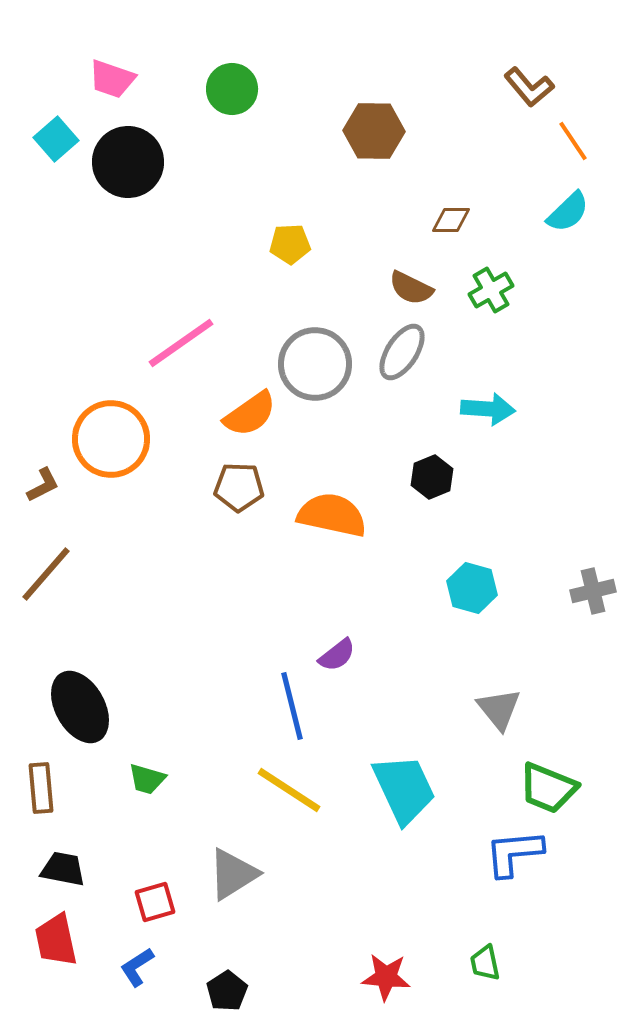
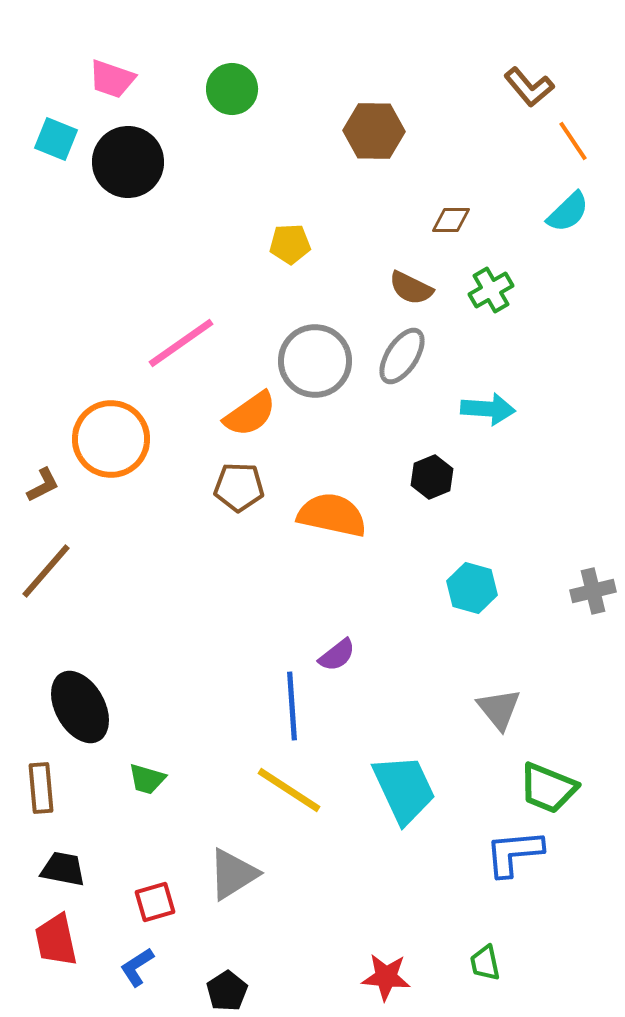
cyan square at (56, 139): rotated 27 degrees counterclockwise
gray ellipse at (402, 352): moved 4 px down
gray circle at (315, 364): moved 3 px up
brown line at (46, 574): moved 3 px up
blue line at (292, 706): rotated 10 degrees clockwise
